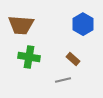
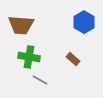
blue hexagon: moved 1 px right, 2 px up
gray line: moved 23 px left; rotated 42 degrees clockwise
